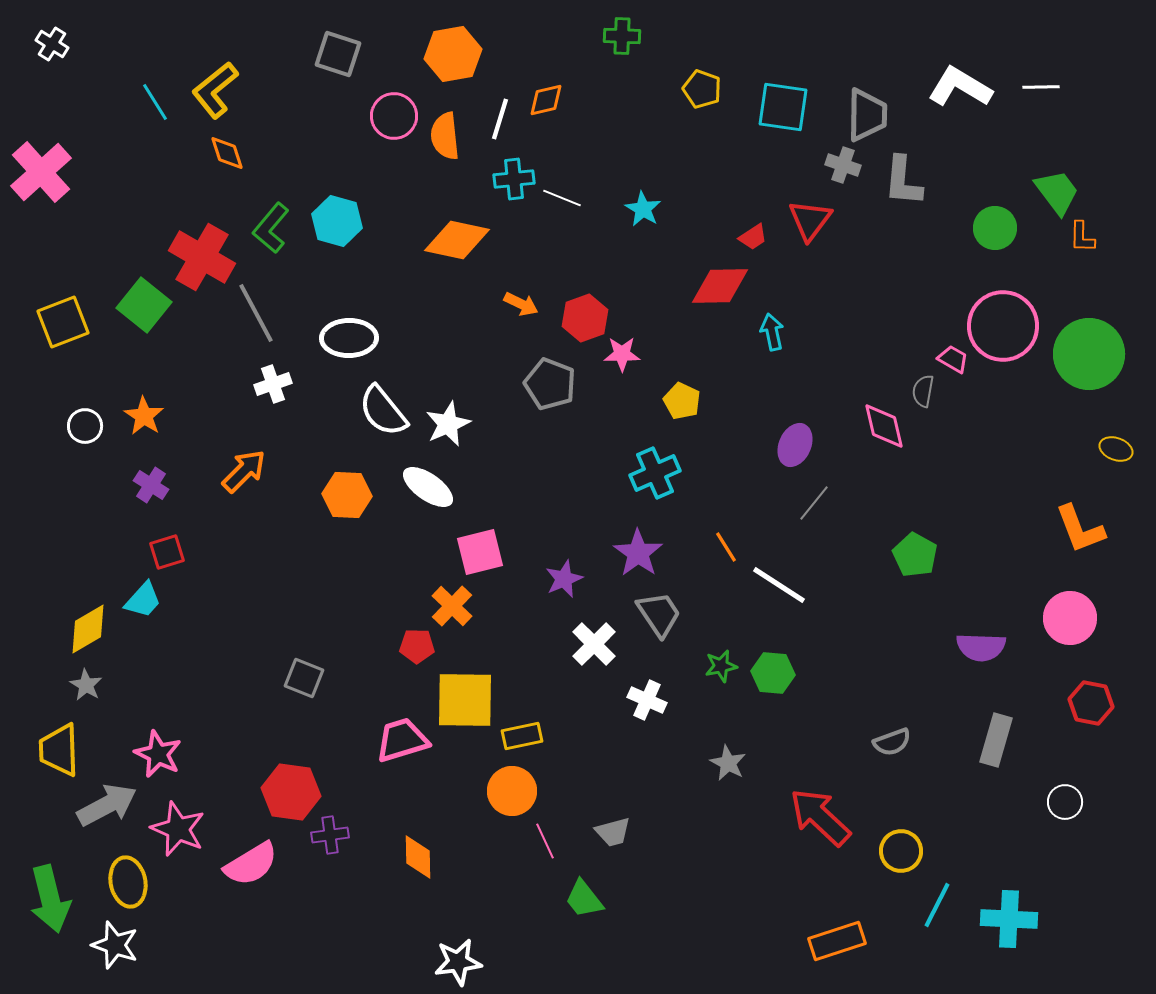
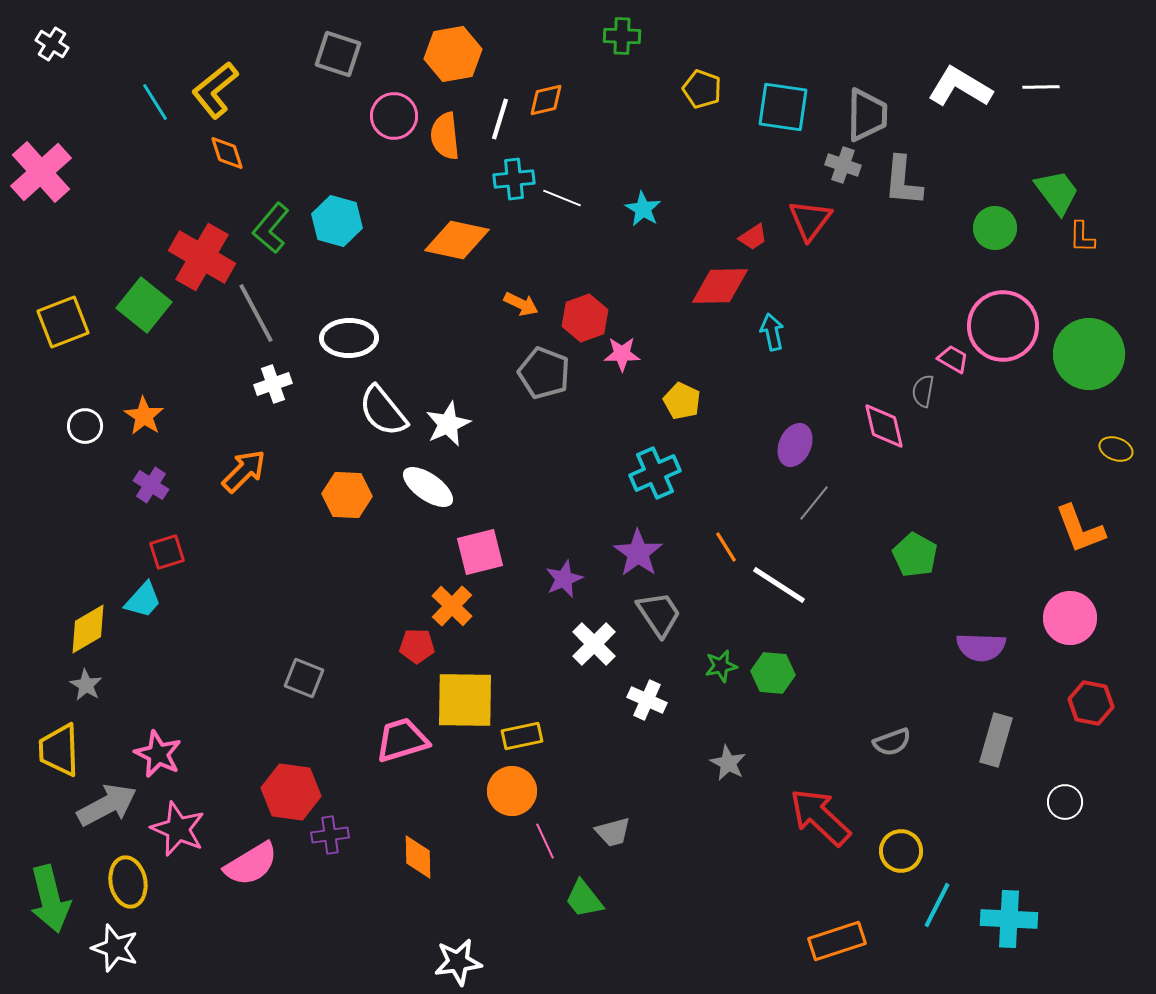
gray pentagon at (550, 384): moved 6 px left, 11 px up
white star at (115, 945): moved 3 px down
